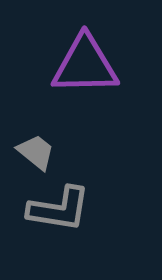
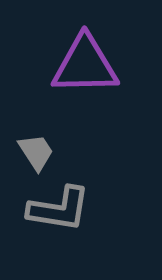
gray trapezoid: rotated 18 degrees clockwise
